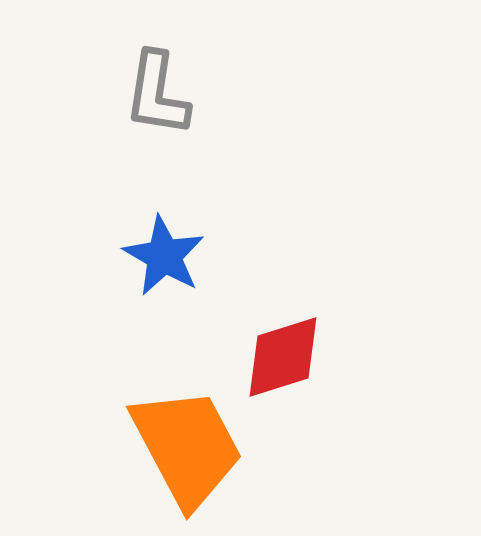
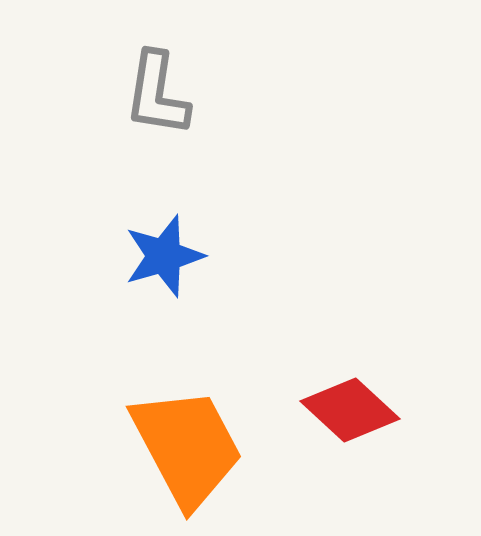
blue star: rotated 26 degrees clockwise
red diamond: moved 67 px right, 53 px down; rotated 60 degrees clockwise
